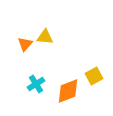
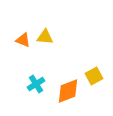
orange triangle: moved 2 px left, 4 px up; rotated 49 degrees counterclockwise
